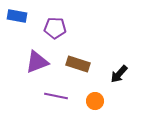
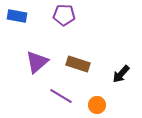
purple pentagon: moved 9 px right, 13 px up
purple triangle: rotated 20 degrees counterclockwise
black arrow: moved 2 px right
purple line: moved 5 px right; rotated 20 degrees clockwise
orange circle: moved 2 px right, 4 px down
